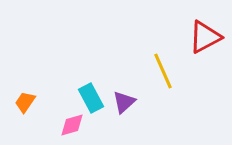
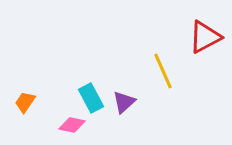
pink diamond: rotated 28 degrees clockwise
